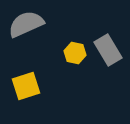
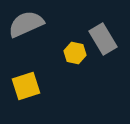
gray rectangle: moved 5 px left, 11 px up
